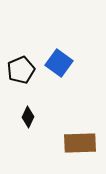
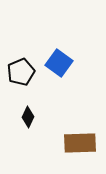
black pentagon: moved 2 px down
